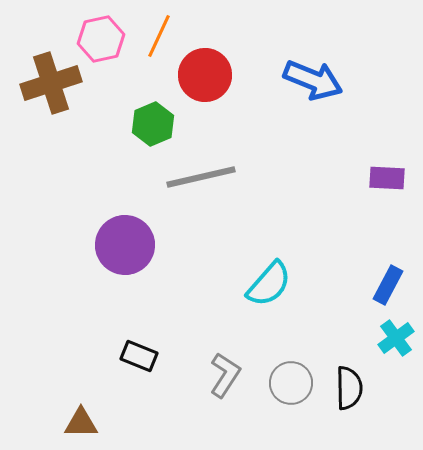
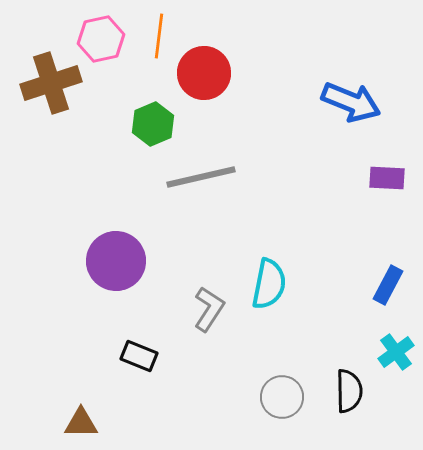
orange line: rotated 18 degrees counterclockwise
red circle: moved 1 px left, 2 px up
blue arrow: moved 38 px right, 22 px down
purple circle: moved 9 px left, 16 px down
cyan semicircle: rotated 30 degrees counterclockwise
cyan cross: moved 14 px down
gray L-shape: moved 16 px left, 66 px up
gray circle: moved 9 px left, 14 px down
black semicircle: moved 3 px down
